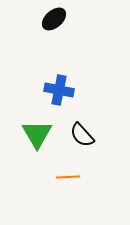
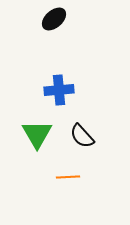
blue cross: rotated 16 degrees counterclockwise
black semicircle: moved 1 px down
